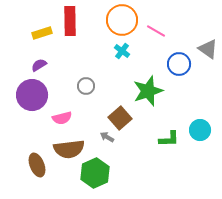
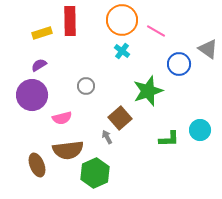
gray arrow: rotated 32 degrees clockwise
brown semicircle: moved 1 px left, 1 px down
